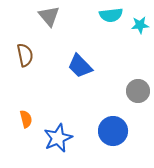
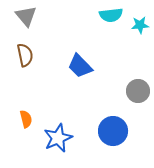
gray triangle: moved 23 px left
